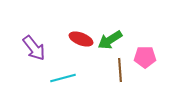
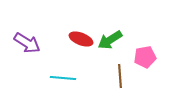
purple arrow: moved 7 px left, 5 px up; rotated 20 degrees counterclockwise
pink pentagon: rotated 10 degrees counterclockwise
brown line: moved 6 px down
cyan line: rotated 20 degrees clockwise
